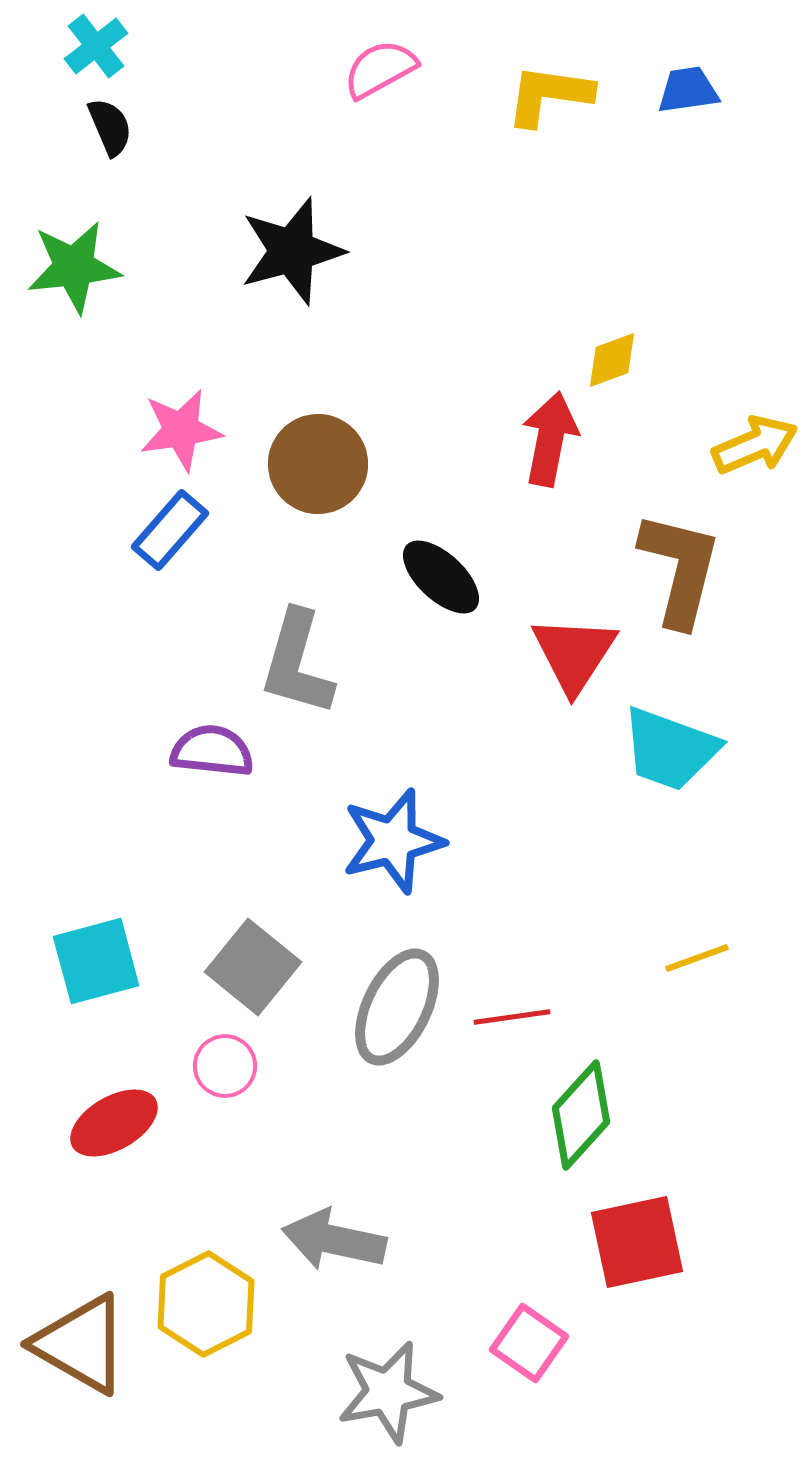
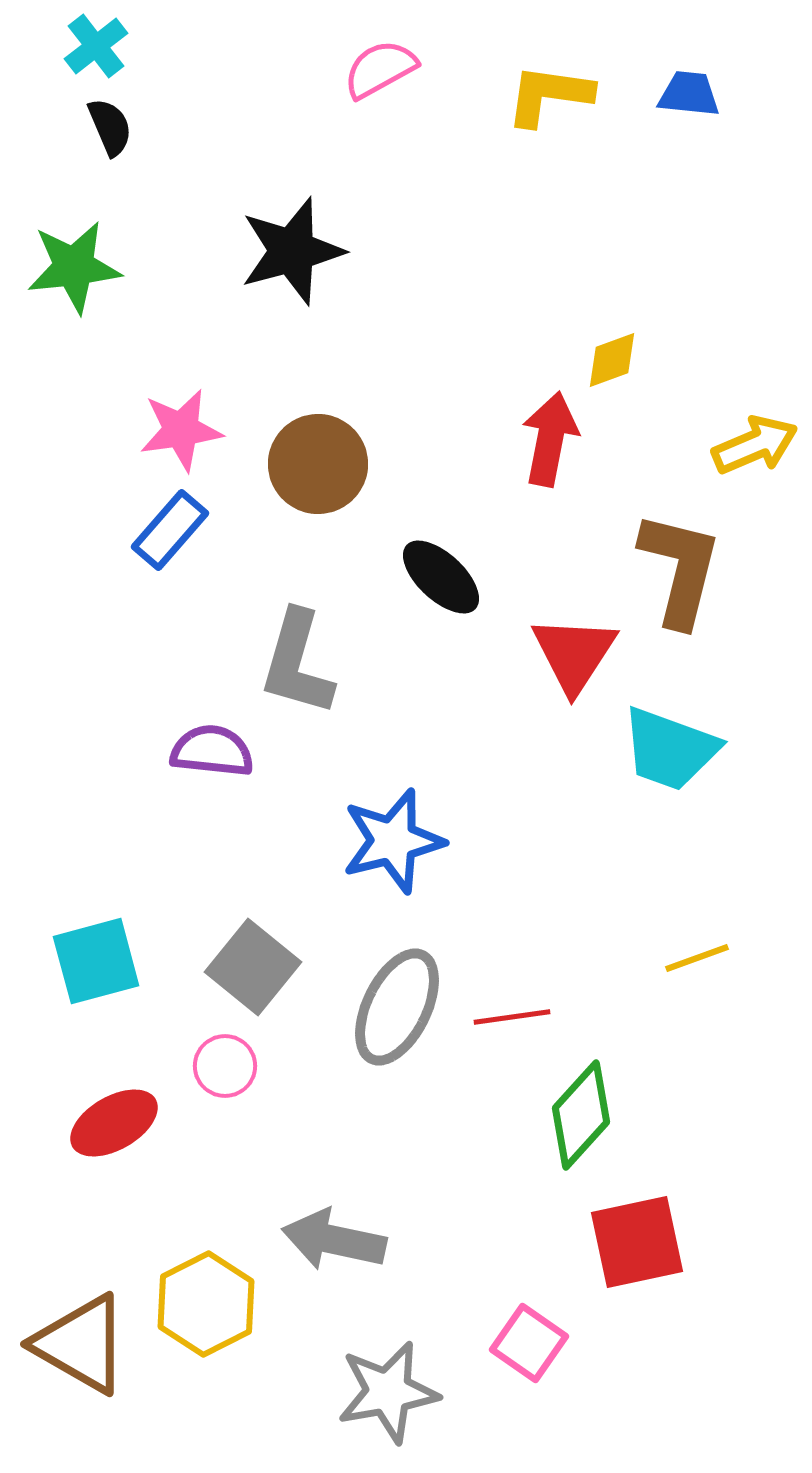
blue trapezoid: moved 1 px right, 4 px down; rotated 14 degrees clockwise
